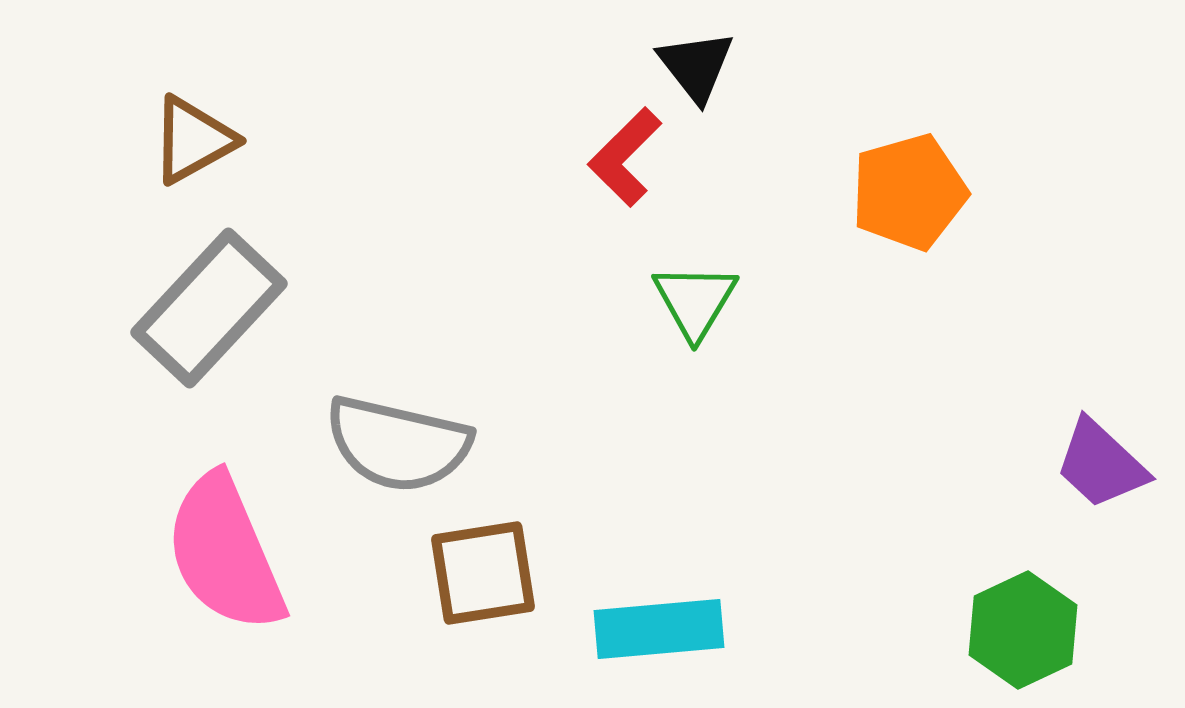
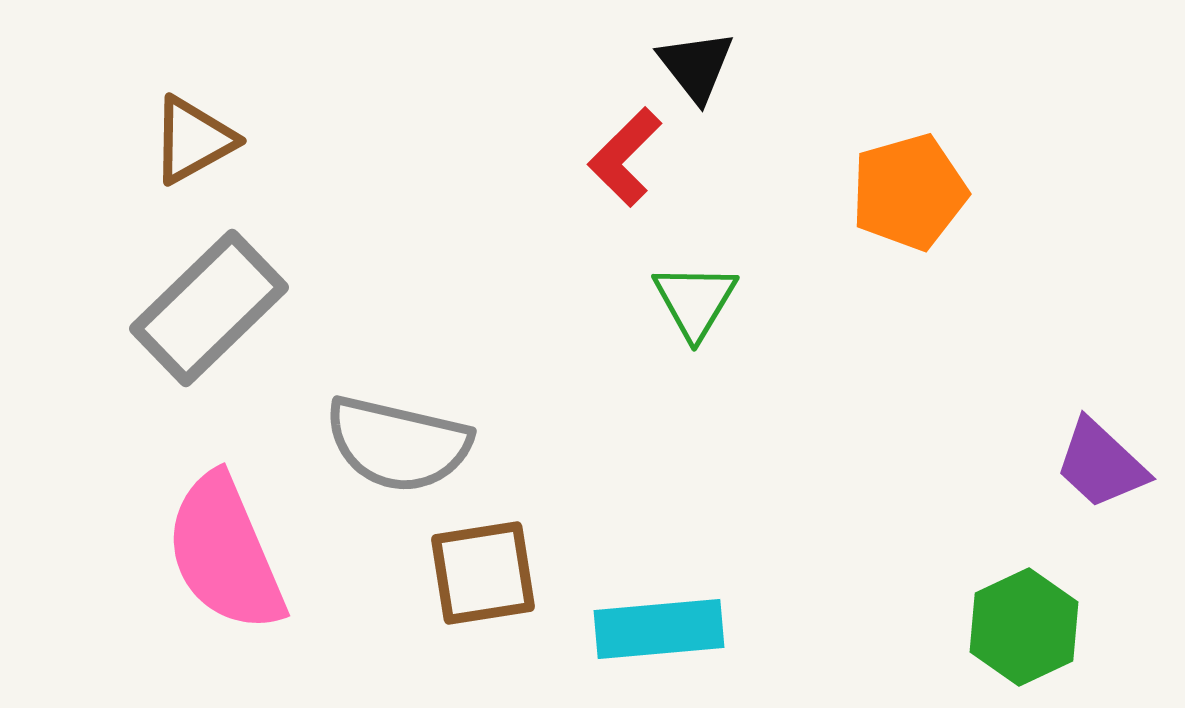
gray rectangle: rotated 3 degrees clockwise
green hexagon: moved 1 px right, 3 px up
